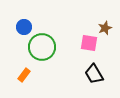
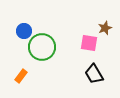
blue circle: moved 4 px down
orange rectangle: moved 3 px left, 1 px down
